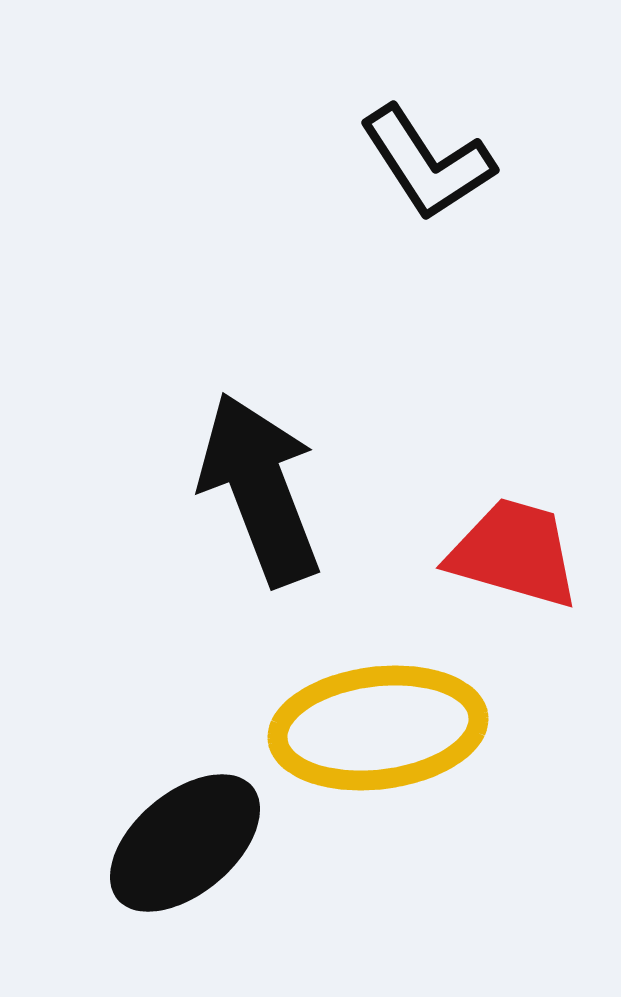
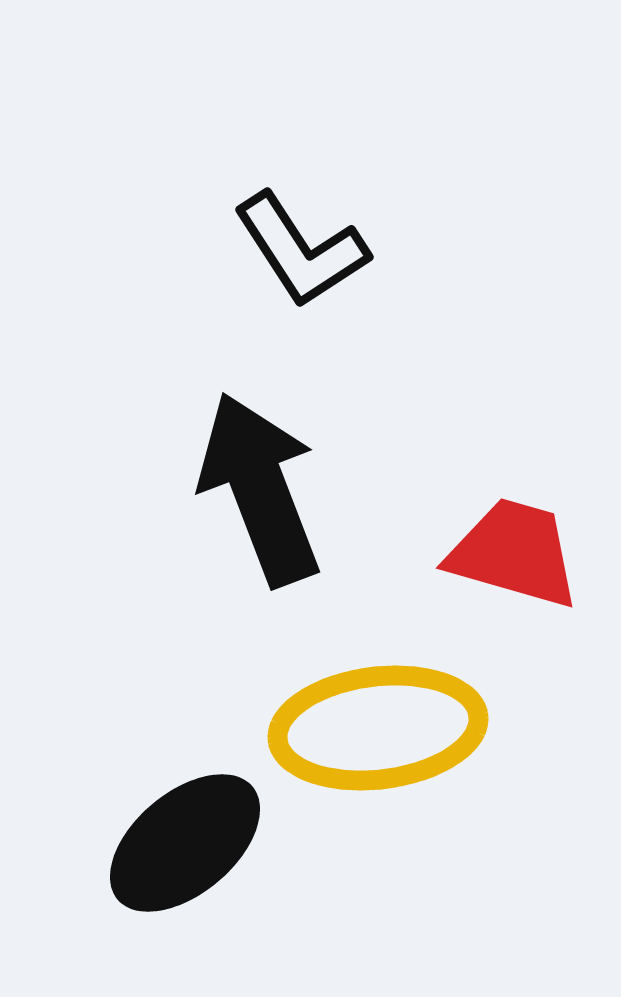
black L-shape: moved 126 px left, 87 px down
